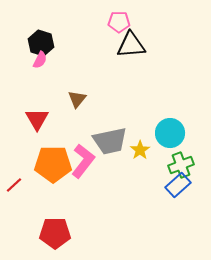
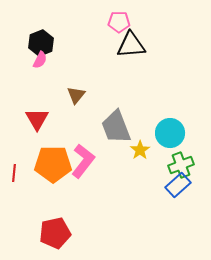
black hexagon: rotated 20 degrees clockwise
brown triangle: moved 1 px left, 4 px up
gray trapezoid: moved 6 px right, 14 px up; rotated 81 degrees clockwise
red line: moved 12 px up; rotated 42 degrees counterclockwise
red pentagon: rotated 12 degrees counterclockwise
